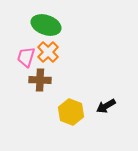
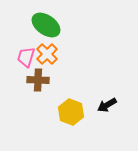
green ellipse: rotated 16 degrees clockwise
orange cross: moved 1 px left, 2 px down
brown cross: moved 2 px left
black arrow: moved 1 px right, 1 px up
